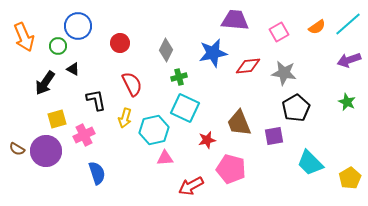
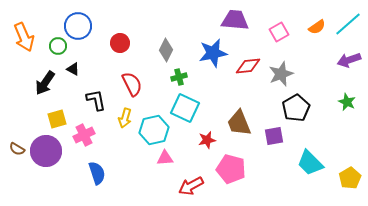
gray star: moved 3 px left, 1 px down; rotated 30 degrees counterclockwise
